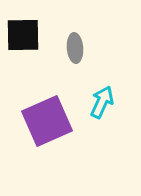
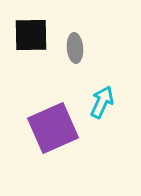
black square: moved 8 px right
purple square: moved 6 px right, 7 px down
